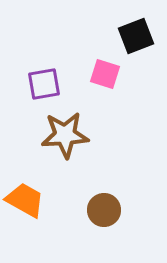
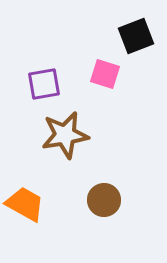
brown star: rotated 6 degrees counterclockwise
orange trapezoid: moved 4 px down
brown circle: moved 10 px up
